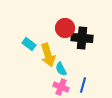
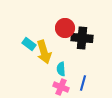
yellow arrow: moved 4 px left, 3 px up
cyan semicircle: rotated 24 degrees clockwise
blue line: moved 2 px up
